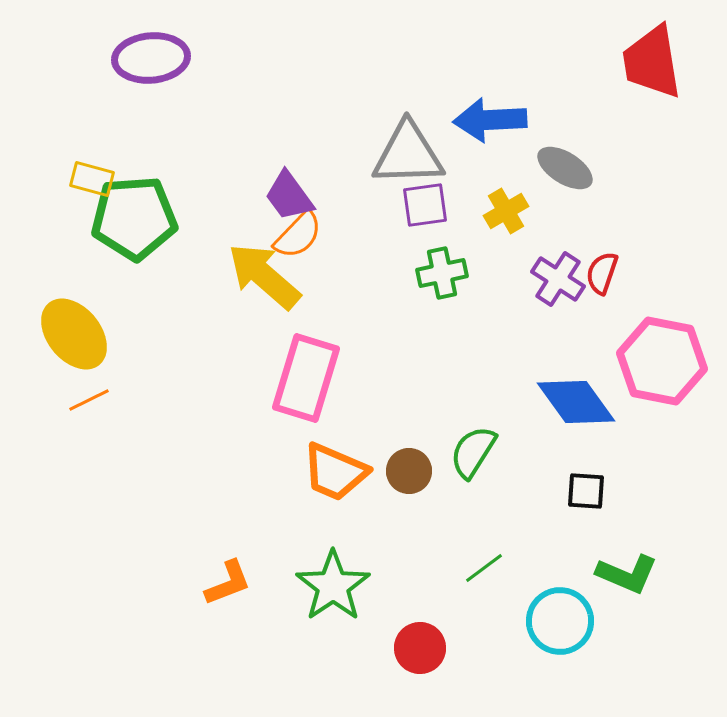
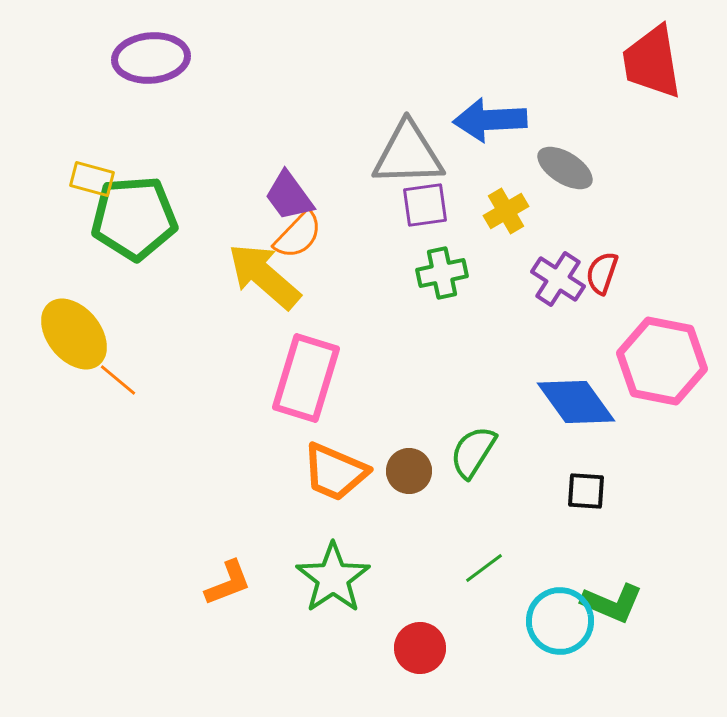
orange line: moved 29 px right, 20 px up; rotated 66 degrees clockwise
green L-shape: moved 15 px left, 29 px down
green star: moved 8 px up
